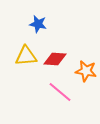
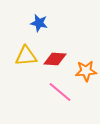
blue star: moved 1 px right, 1 px up
orange star: rotated 15 degrees counterclockwise
